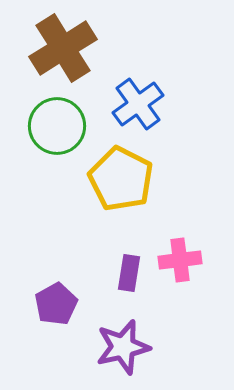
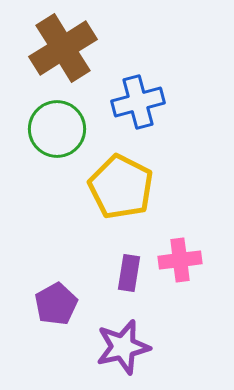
blue cross: moved 2 px up; rotated 21 degrees clockwise
green circle: moved 3 px down
yellow pentagon: moved 8 px down
